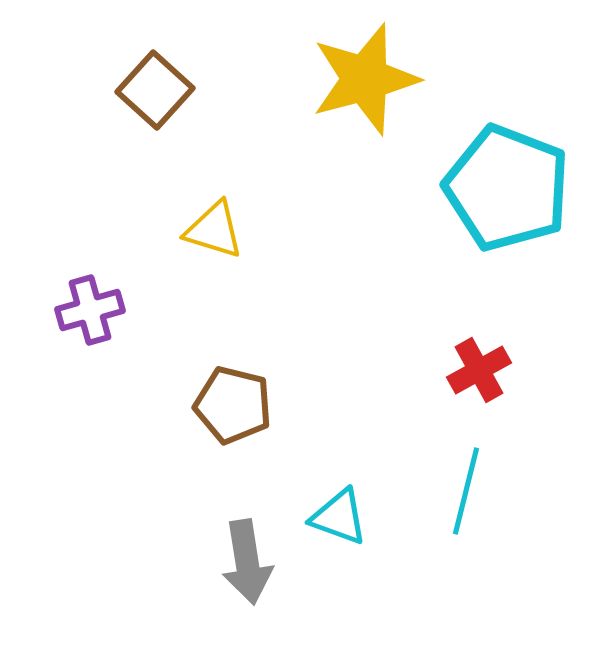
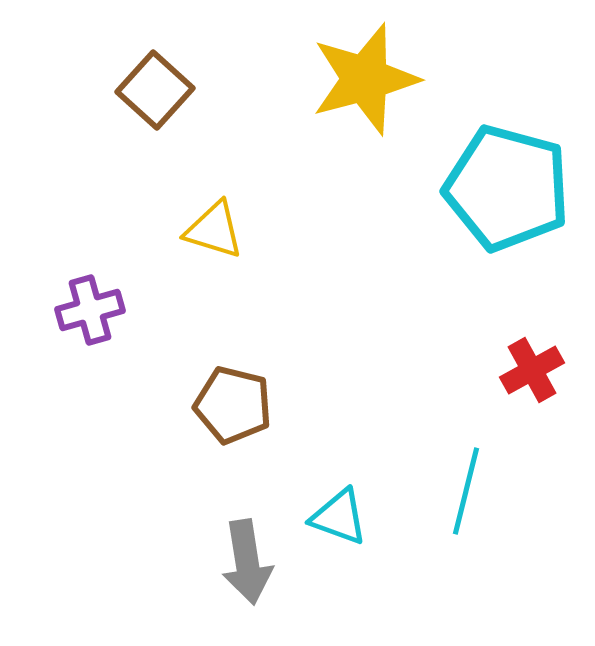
cyan pentagon: rotated 6 degrees counterclockwise
red cross: moved 53 px right
